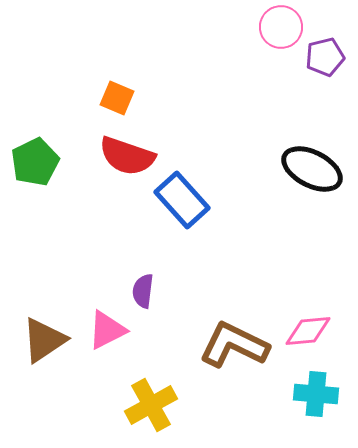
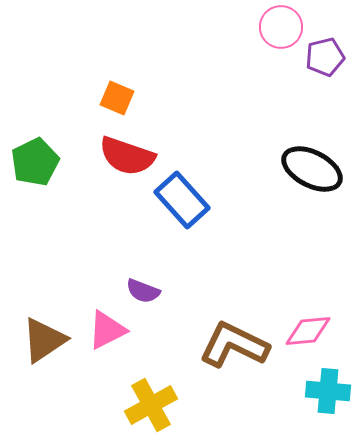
purple semicircle: rotated 76 degrees counterclockwise
cyan cross: moved 12 px right, 3 px up
